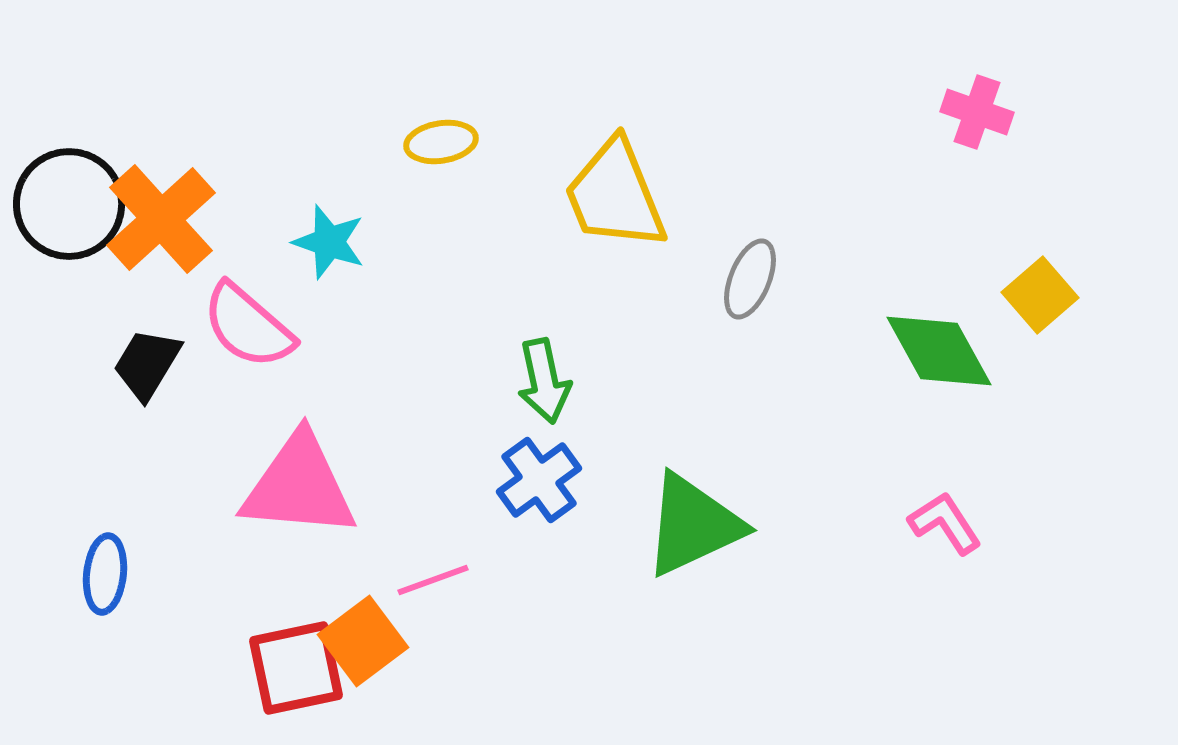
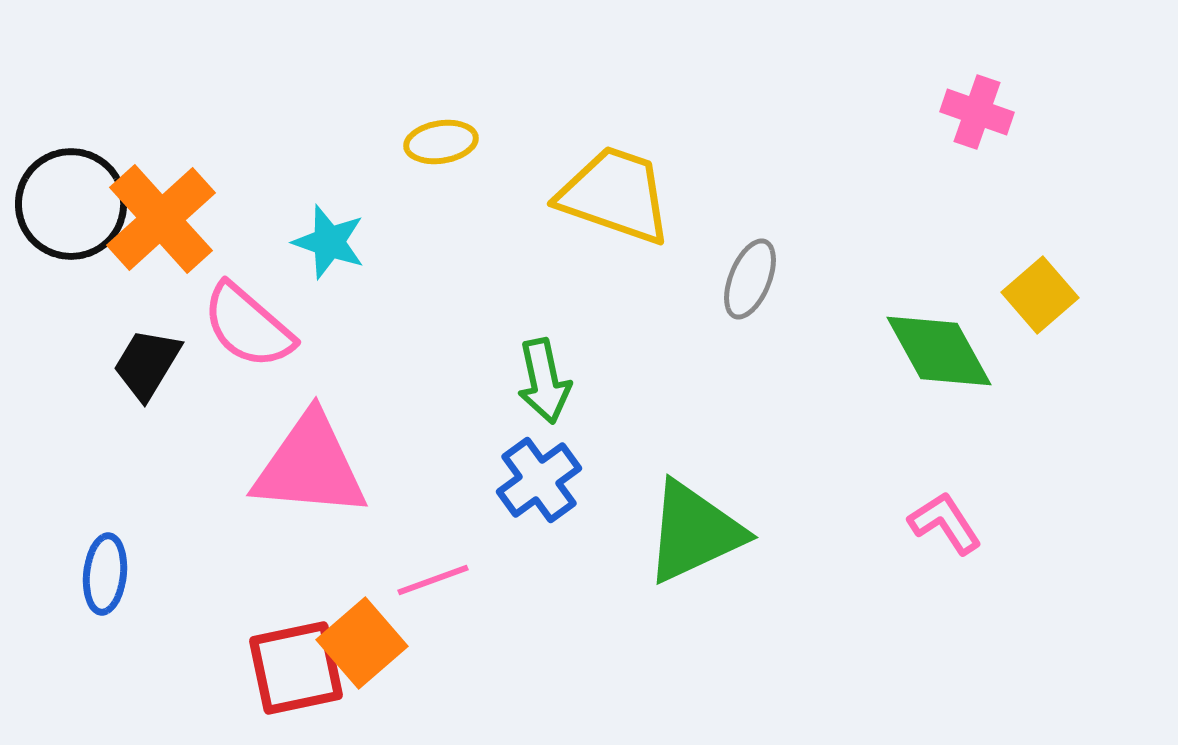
yellow trapezoid: rotated 131 degrees clockwise
black circle: moved 2 px right
pink triangle: moved 11 px right, 20 px up
green triangle: moved 1 px right, 7 px down
orange square: moved 1 px left, 2 px down; rotated 4 degrees counterclockwise
